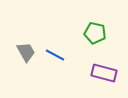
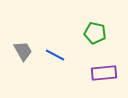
gray trapezoid: moved 3 px left, 1 px up
purple rectangle: rotated 20 degrees counterclockwise
